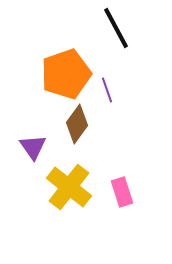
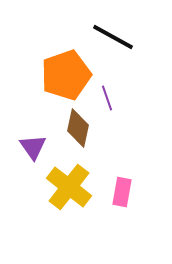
black line: moved 3 px left, 9 px down; rotated 33 degrees counterclockwise
orange pentagon: moved 1 px down
purple line: moved 8 px down
brown diamond: moved 1 px right, 4 px down; rotated 24 degrees counterclockwise
pink rectangle: rotated 28 degrees clockwise
